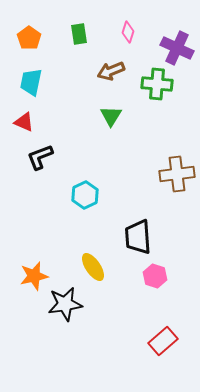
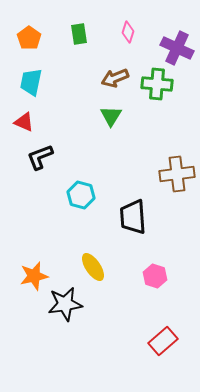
brown arrow: moved 4 px right, 7 px down
cyan hexagon: moved 4 px left; rotated 20 degrees counterclockwise
black trapezoid: moved 5 px left, 20 px up
